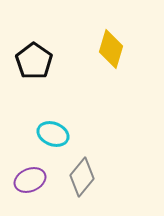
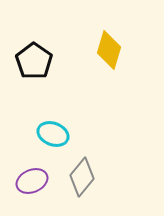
yellow diamond: moved 2 px left, 1 px down
purple ellipse: moved 2 px right, 1 px down
